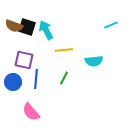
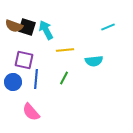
cyan line: moved 3 px left, 2 px down
yellow line: moved 1 px right
